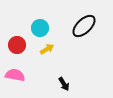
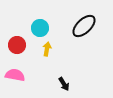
yellow arrow: rotated 48 degrees counterclockwise
